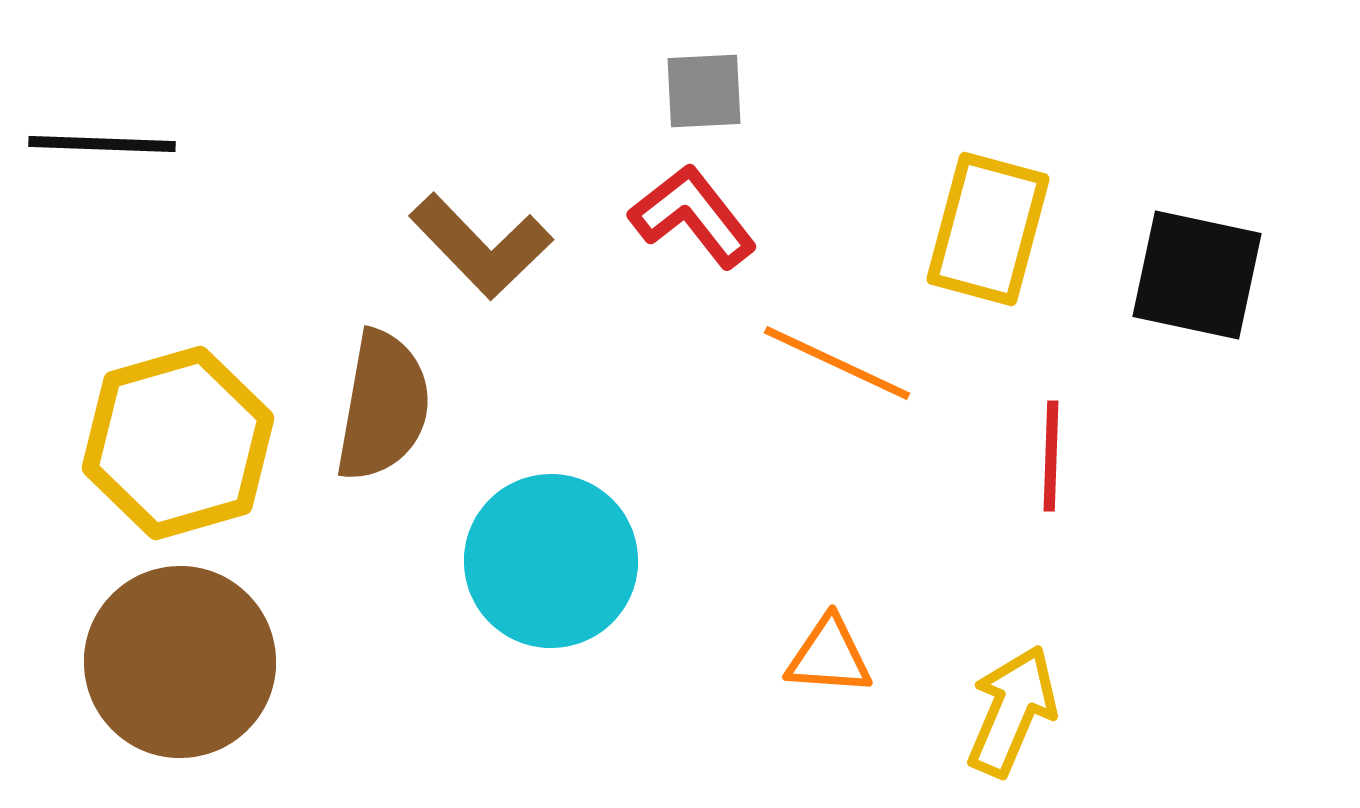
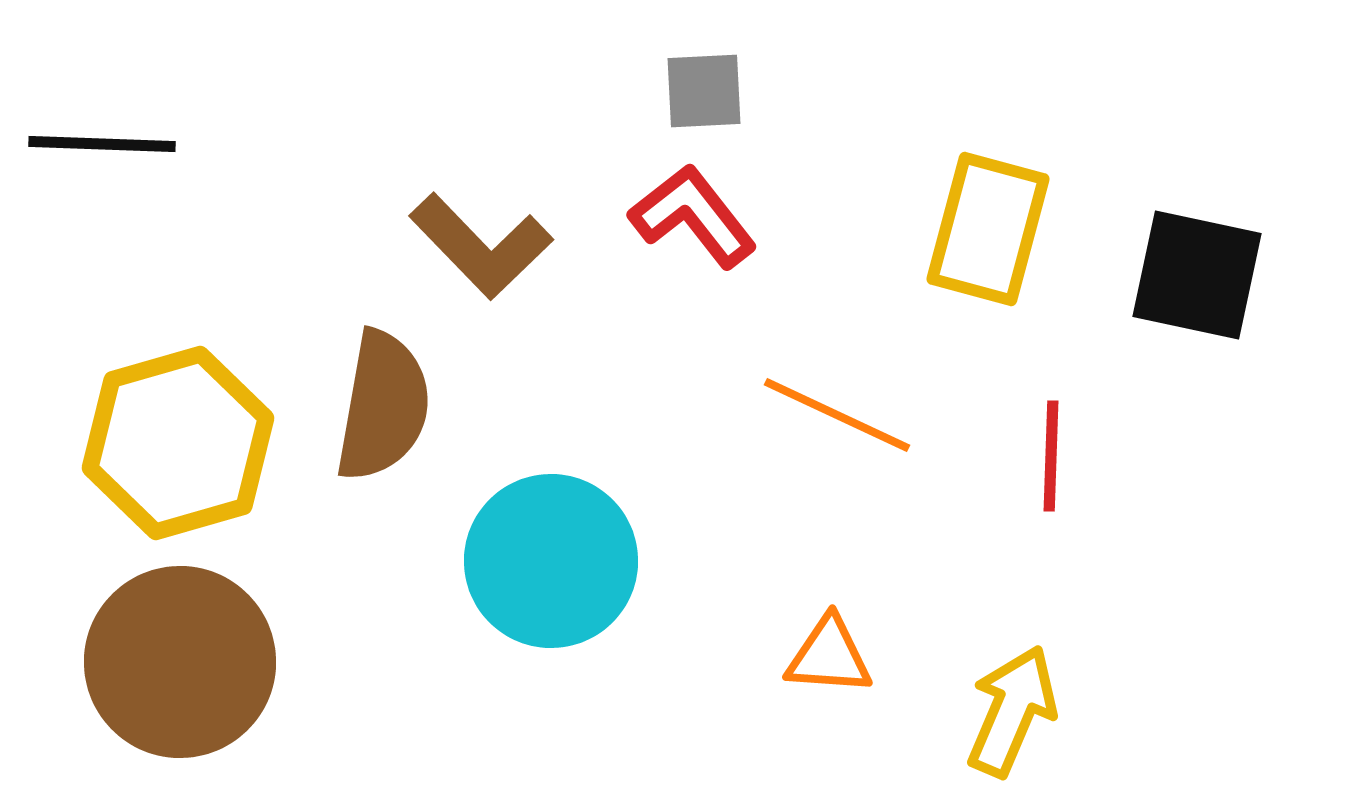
orange line: moved 52 px down
